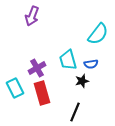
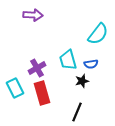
purple arrow: moved 1 px right, 1 px up; rotated 108 degrees counterclockwise
black line: moved 2 px right
